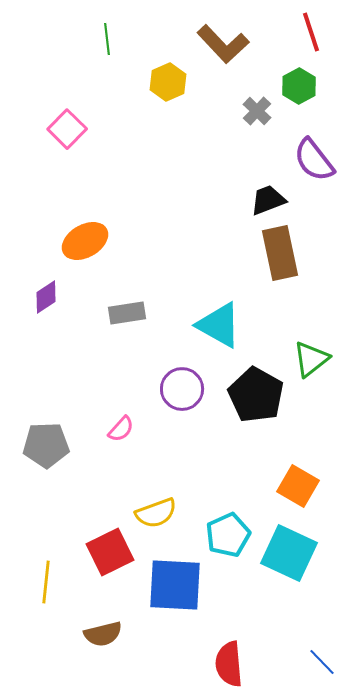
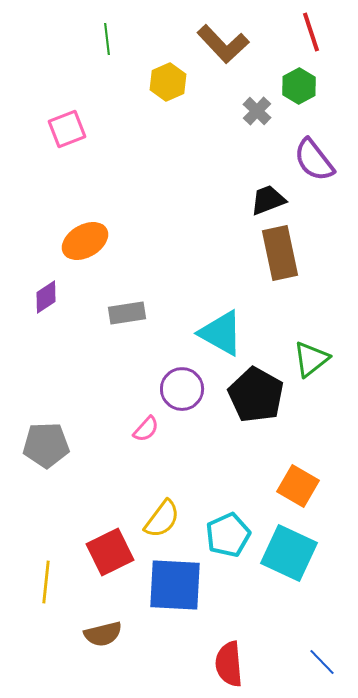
pink square: rotated 24 degrees clockwise
cyan triangle: moved 2 px right, 8 px down
pink semicircle: moved 25 px right
yellow semicircle: moved 6 px right, 6 px down; rotated 33 degrees counterclockwise
